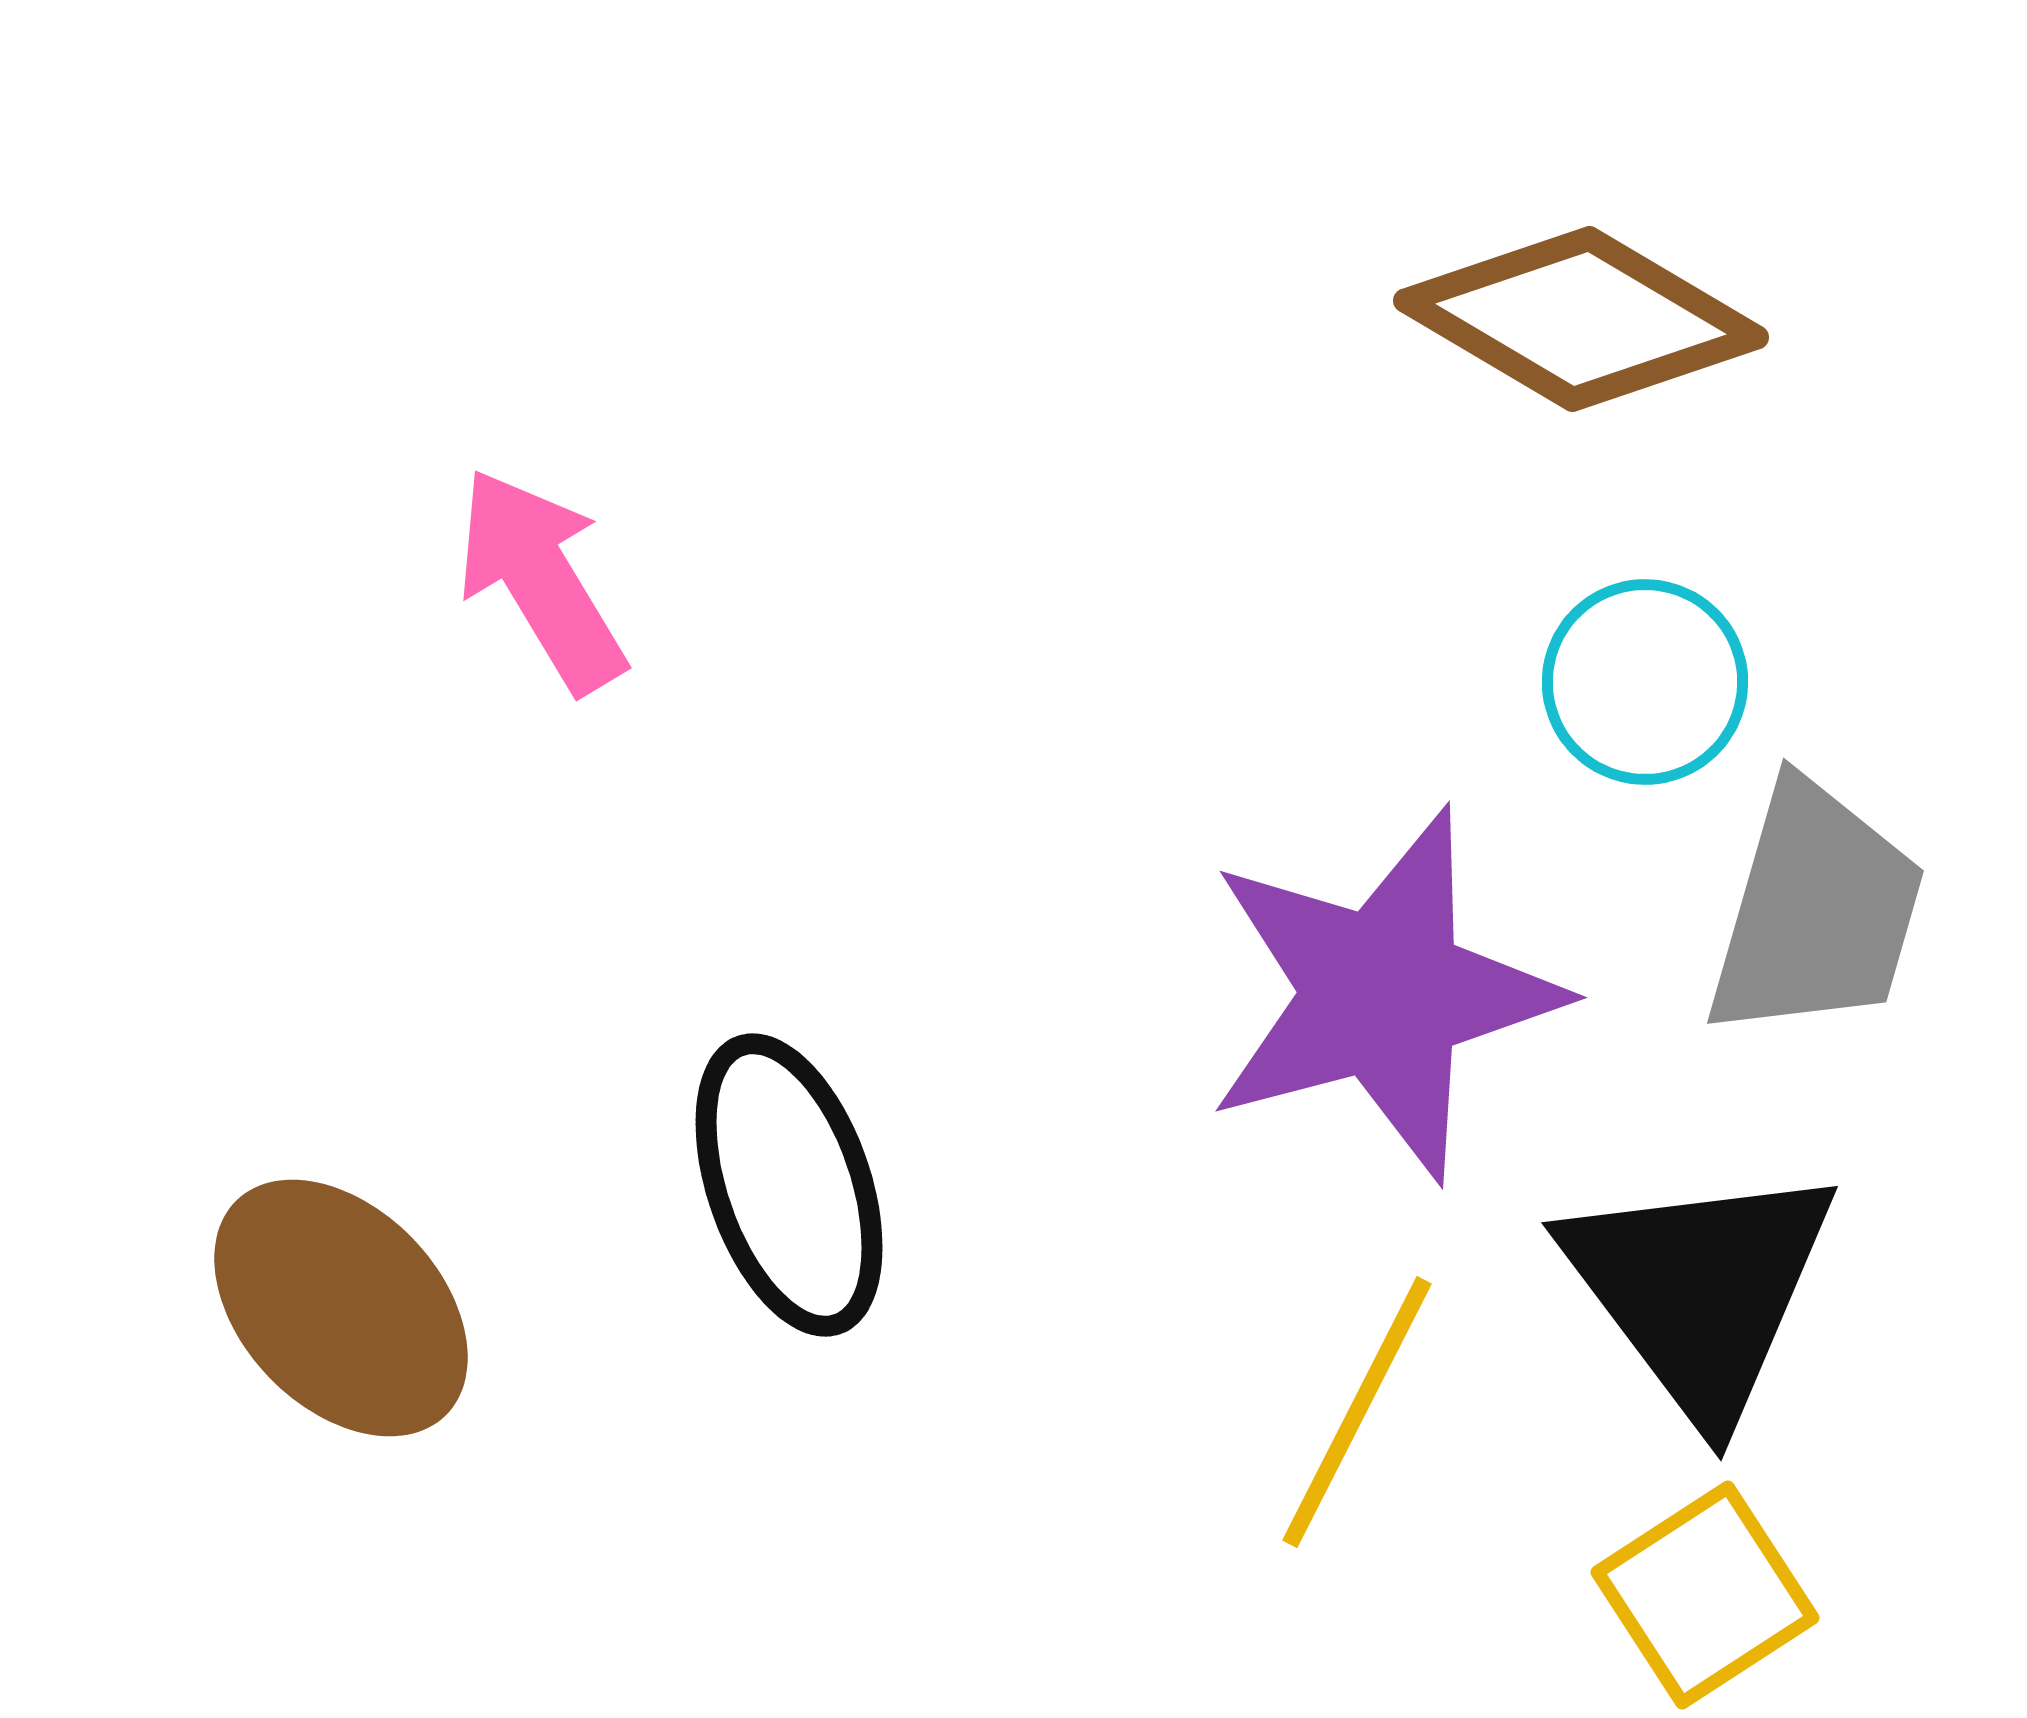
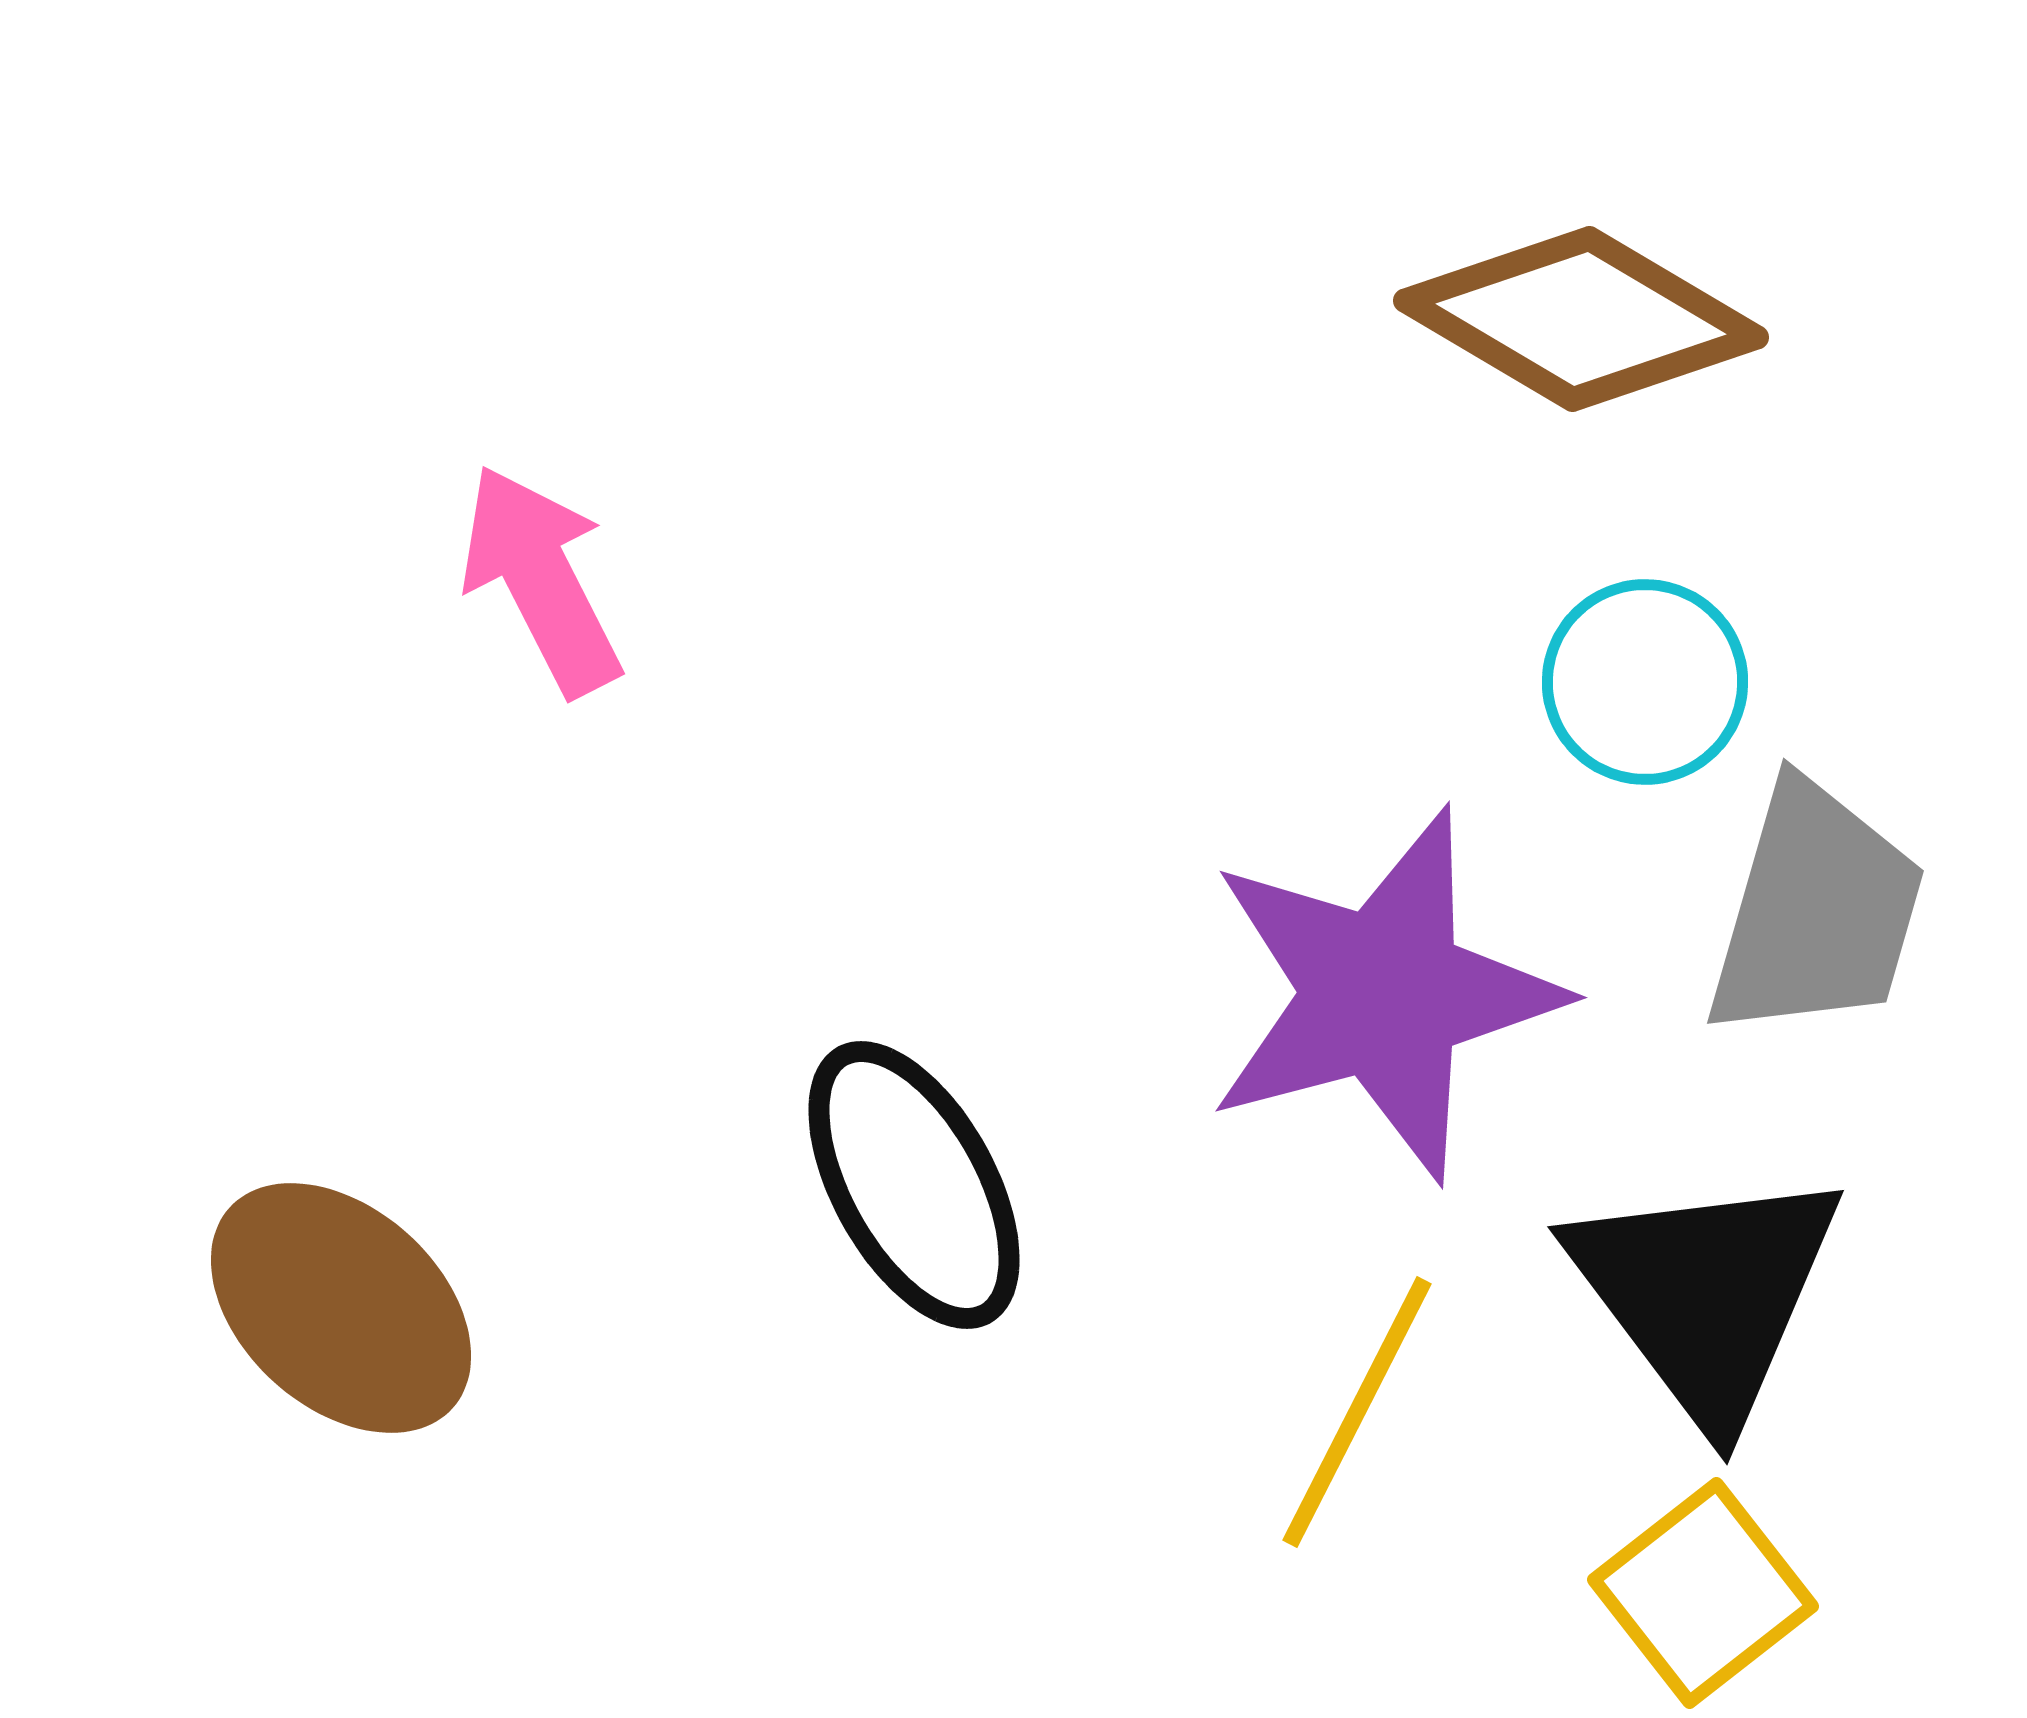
pink arrow: rotated 4 degrees clockwise
black ellipse: moved 125 px right; rotated 10 degrees counterclockwise
black triangle: moved 6 px right, 4 px down
brown ellipse: rotated 4 degrees counterclockwise
yellow square: moved 2 px left, 2 px up; rotated 5 degrees counterclockwise
